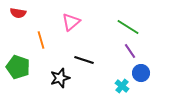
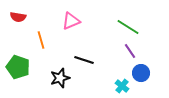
red semicircle: moved 4 px down
pink triangle: moved 1 px up; rotated 18 degrees clockwise
